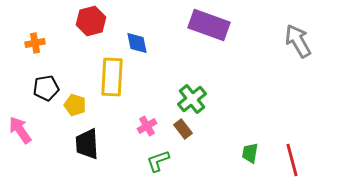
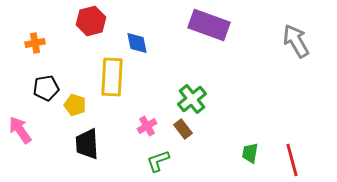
gray arrow: moved 2 px left
